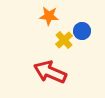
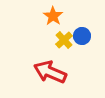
orange star: moved 4 px right; rotated 30 degrees clockwise
blue circle: moved 5 px down
